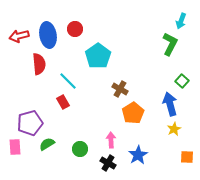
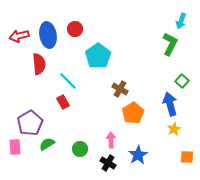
purple pentagon: rotated 15 degrees counterclockwise
